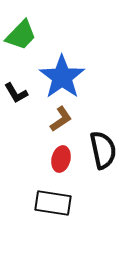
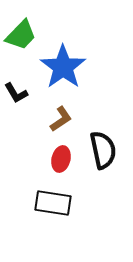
blue star: moved 1 px right, 10 px up
